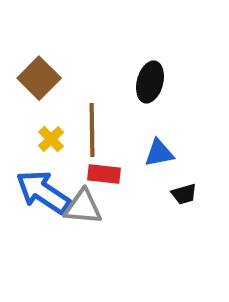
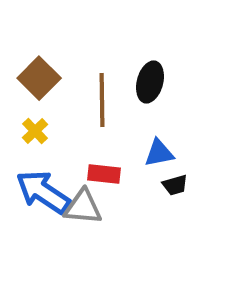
brown line: moved 10 px right, 30 px up
yellow cross: moved 16 px left, 8 px up
black trapezoid: moved 9 px left, 9 px up
